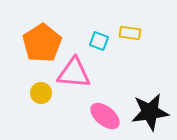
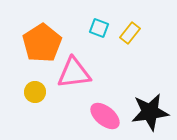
yellow rectangle: rotated 60 degrees counterclockwise
cyan square: moved 13 px up
pink triangle: rotated 12 degrees counterclockwise
yellow circle: moved 6 px left, 1 px up
